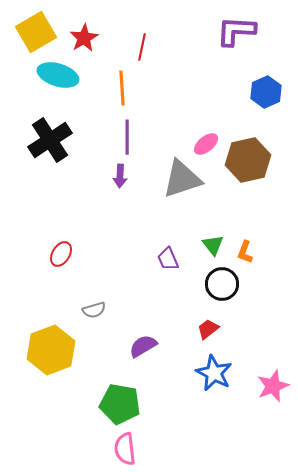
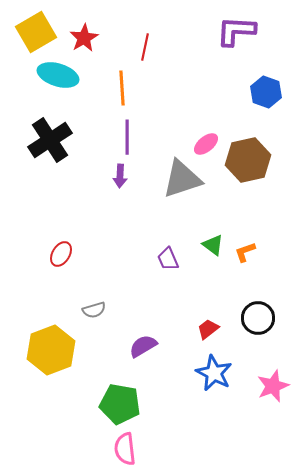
red line: moved 3 px right
blue hexagon: rotated 16 degrees counterclockwise
green triangle: rotated 15 degrees counterclockwise
orange L-shape: rotated 50 degrees clockwise
black circle: moved 36 px right, 34 px down
